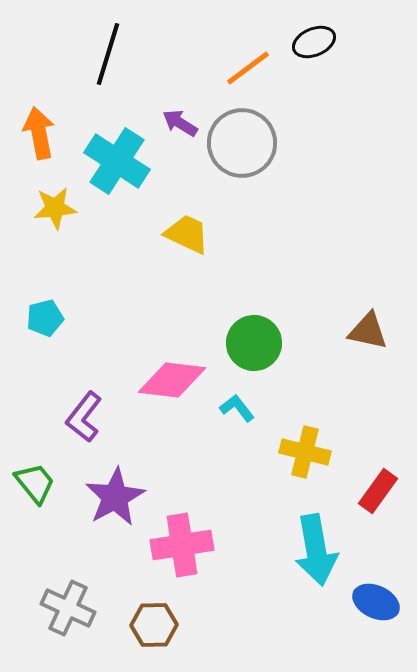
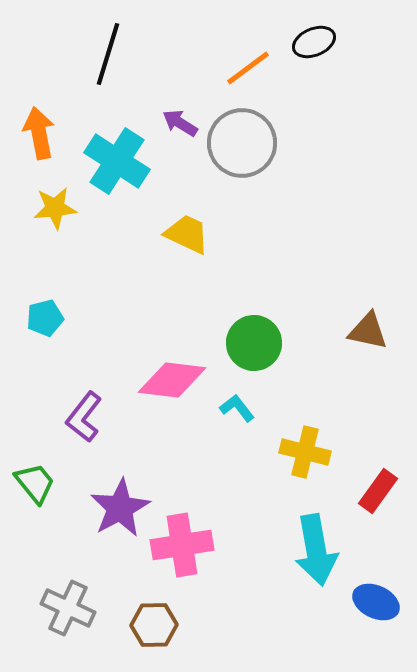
purple star: moved 5 px right, 11 px down
